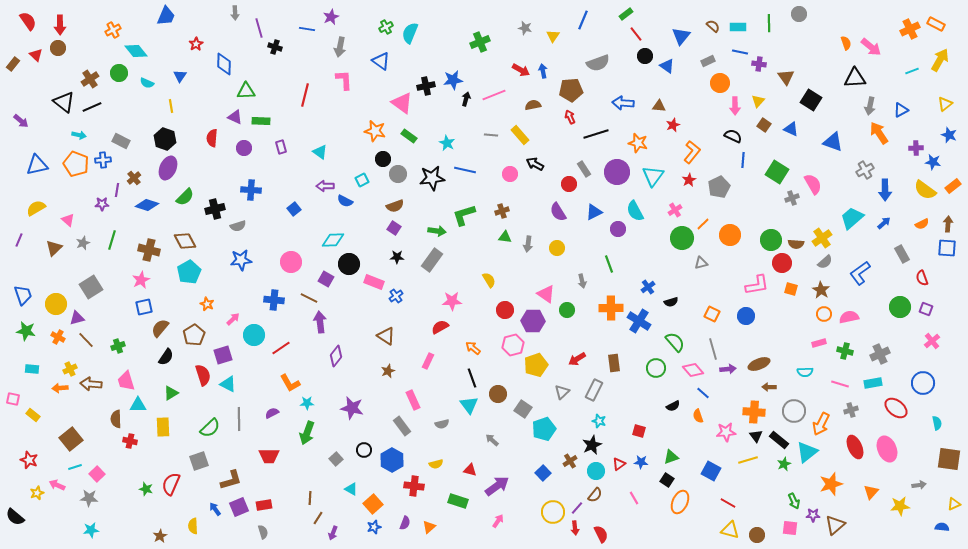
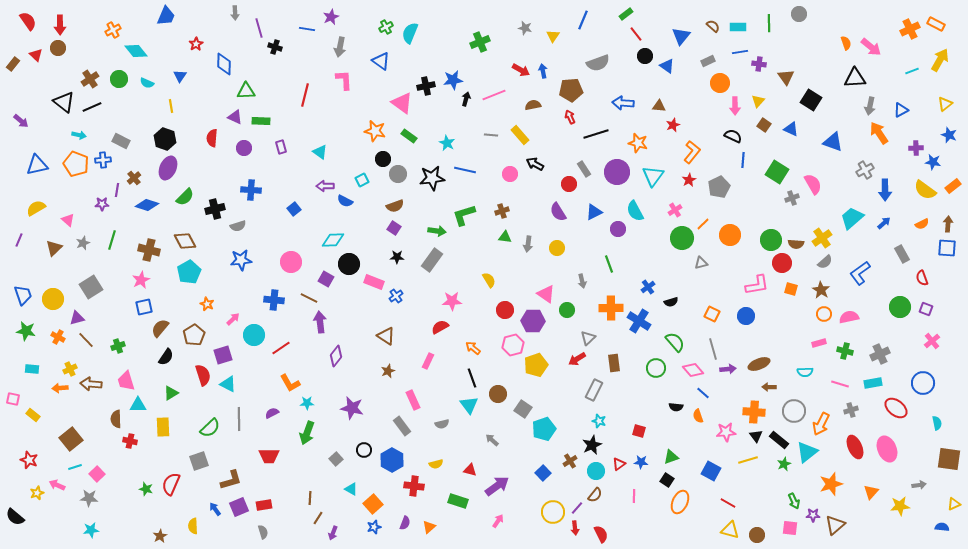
blue line at (740, 52): rotated 21 degrees counterclockwise
green circle at (119, 73): moved 6 px down
yellow circle at (56, 304): moved 3 px left, 5 px up
gray triangle at (562, 392): moved 26 px right, 54 px up
black semicircle at (673, 406): moved 3 px right, 1 px down; rotated 32 degrees clockwise
pink line at (634, 498): moved 2 px up; rotated 32 degrees clockwise
